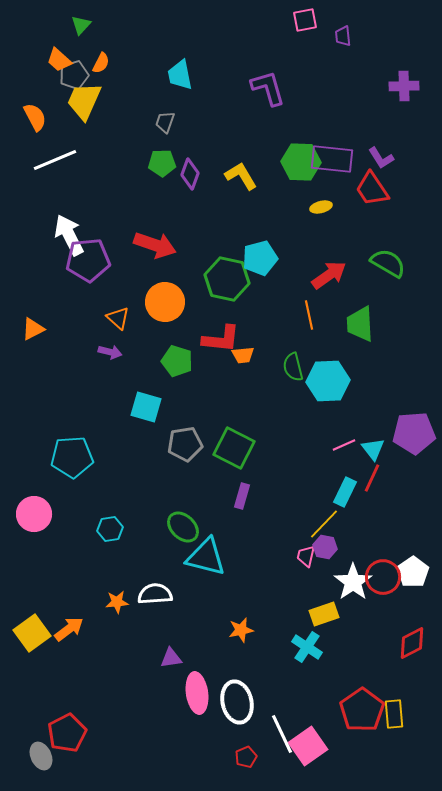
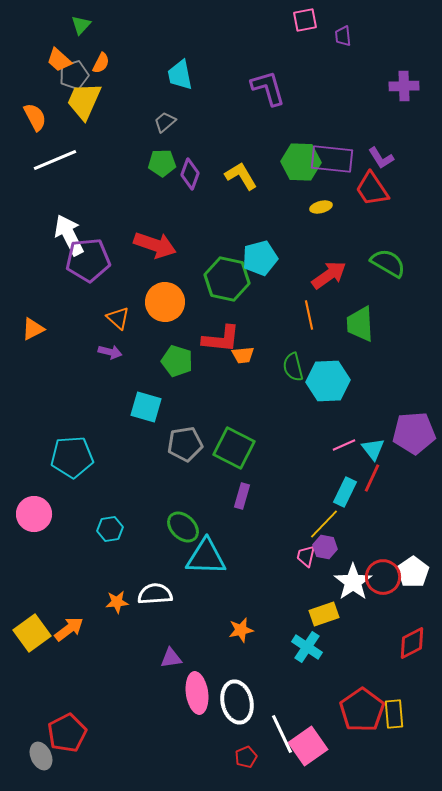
gray trapezoid at (165, 122): rotated 30 degrees clockwise
cyan triangle at (206, 557): rotated 12 degrees counterclockwise
